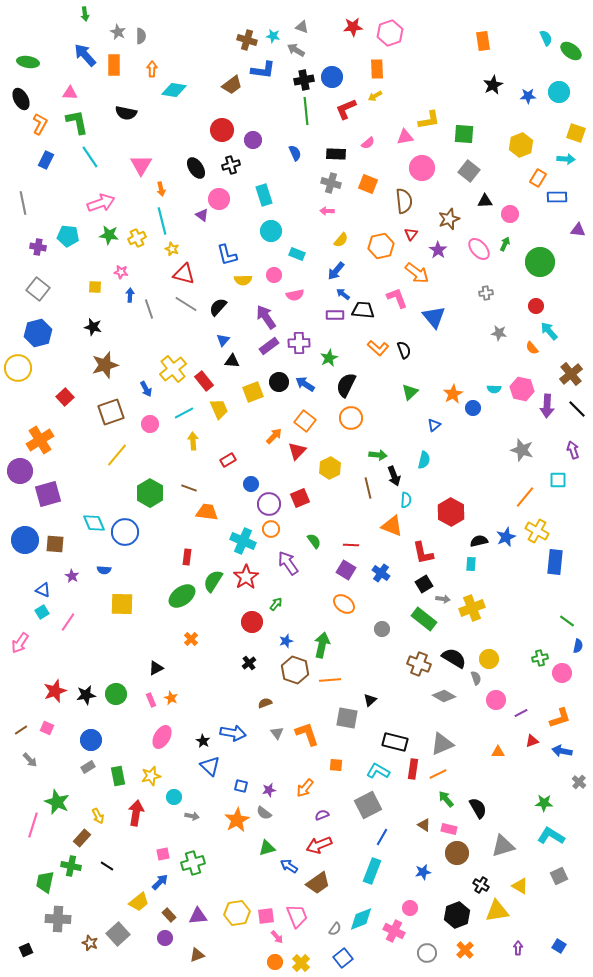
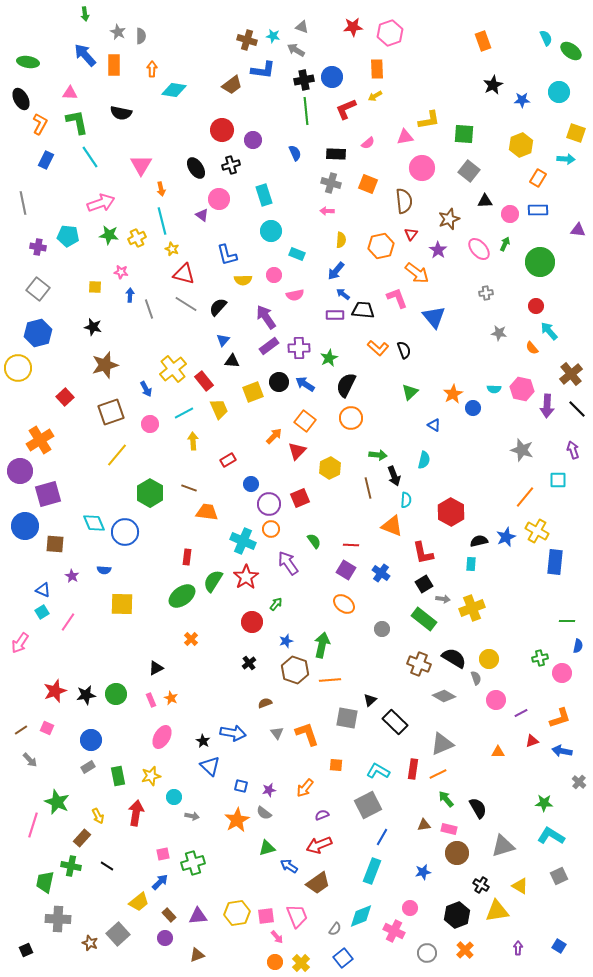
orange rectangle at (483, 41): rotated 12 degrees counterclockwise
blue star at (528, 96): moved 6 px left, 4 px down
black semicircle at (126, 113): moved 5 px left
blue rectangle at (557, 197): moved 19 px left, 13 px down
yellow semicircle at (341, 240): rotated 35 degrees counterclockwise
purple cross at (299, 343): moved 5 px down
blue triangle at (434, 425): rotated 48 degrees counterclockwise
blue circle at (25, 540): moved 14 px up
green line at (567, 621): rotated 35 degrees counterclockwise
black rectangle at (395, 742): moved 20 px up; rotated 30 degrees clockwise
brown triangle at (424, 825): rotated 40 degrees counterclockwise
cyan diamond at (361, 919): moved 3 px up
